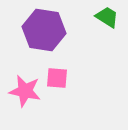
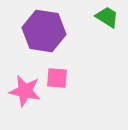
purple hexagon: moved 1 px down
